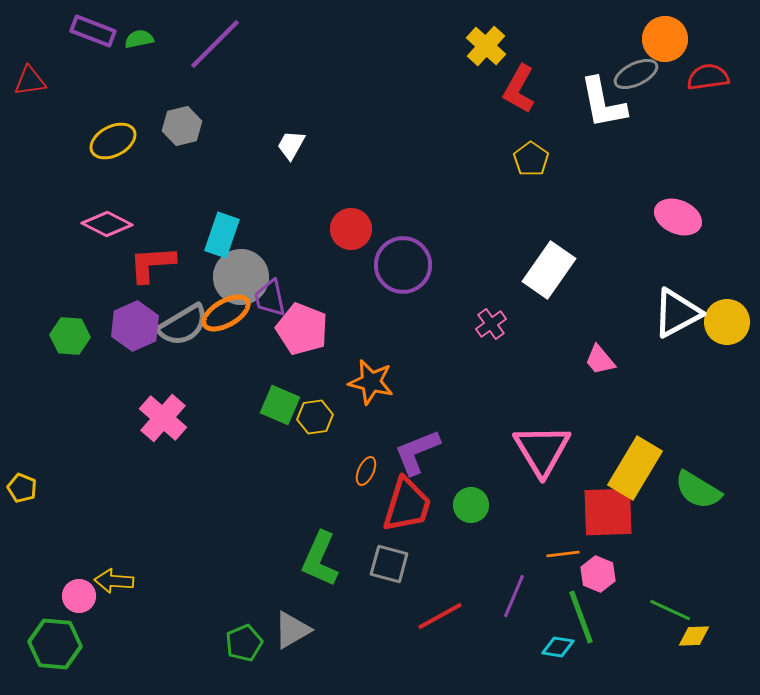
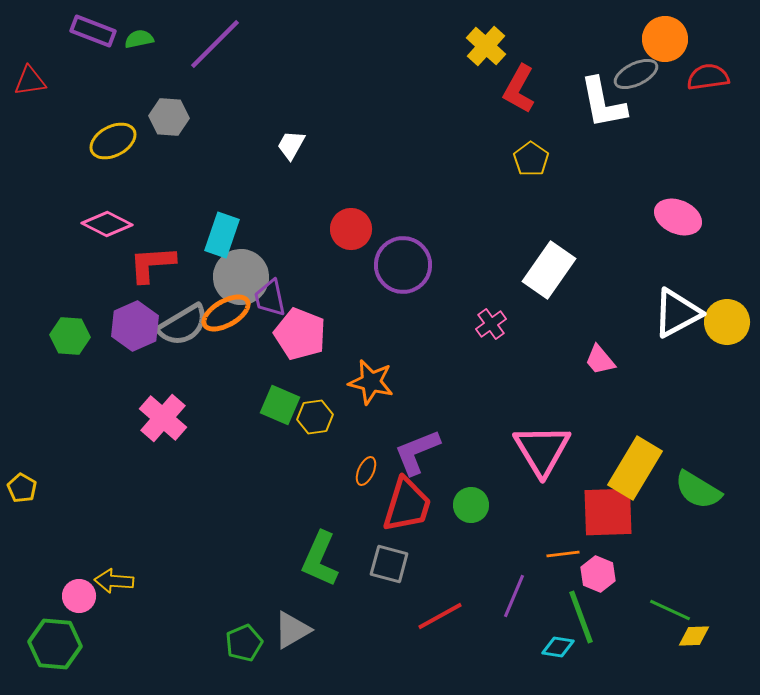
gray hexagon at (182, 126): moved 13 px left, 9 px up; rotated 18 degrees clockwise
pink pentagon at (302, 329): moved 2 px left, 5 px down
yellow pentagon at (22, 488): rotated 8 degrees clockwise
